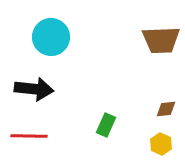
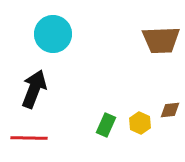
cyan circle: moved 2 px right, 3 px up
black arrow: rotated 75 degrees counterclockwise
brown diamond: moved 4 px right, 1 px down
red line: moved 2 px down
yellow hexagon: moved 21 px left, 21 px up
